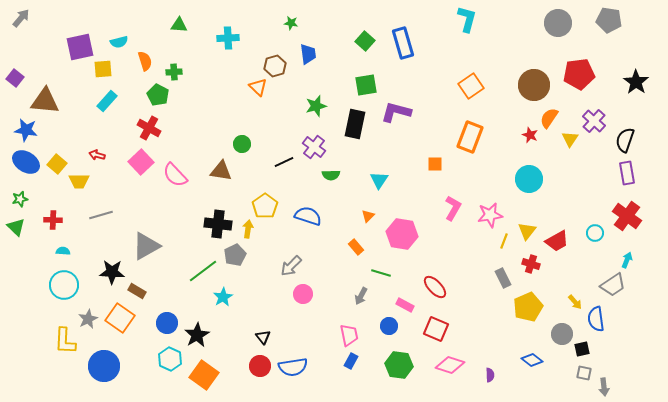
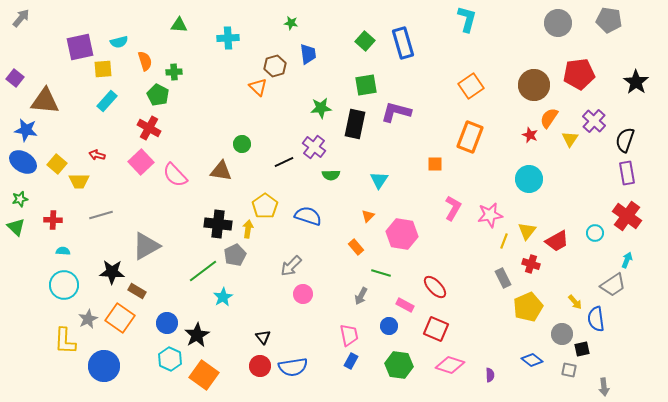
green star at (316, 106): moved 5 px right, 2 px down; rotated 10 degrees clockwise
blue ellipse at (26, 162): moved 3 px left
gray square at (584, 373): moved 15 px left, 3 px up
